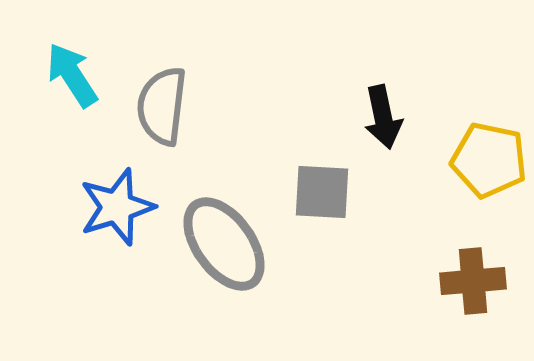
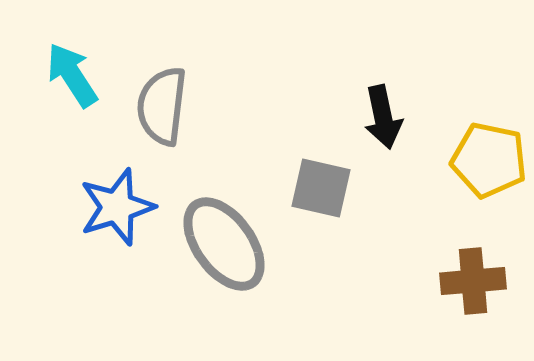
gray square: moved 1 px left, 4 px up; rotated 10 degrees clockwise
